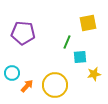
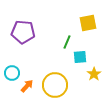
purple pentagon: moved 1 px up
yellow star: rotated 24 degrees counterclockwise
